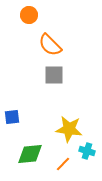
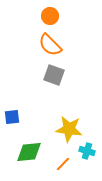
orange circle: moved 21 px right, 1 px down
gray square: rotated 20 degrees clockwise
green diamond: moved 1 px left, 2 px up
